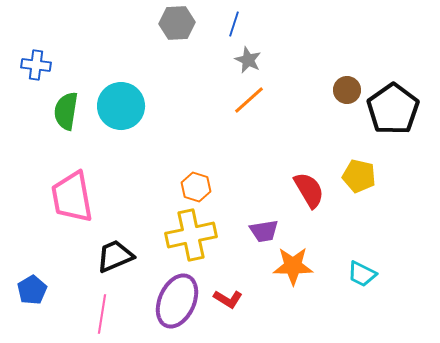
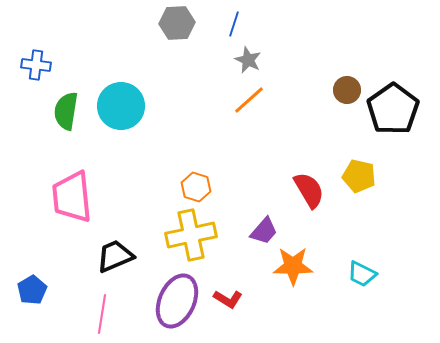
pink trapezoid: rotated 4 degrees clockwise
purple trapezoid: rotated 40 degrees counterclockwise
